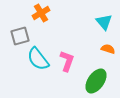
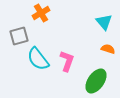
gray square: moved 1 px left
